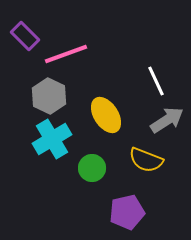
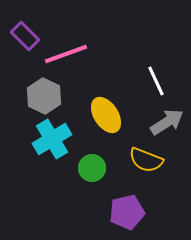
gray hexagon: moved 5 px left
gray arrow: moved 2 px down
